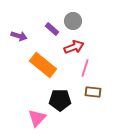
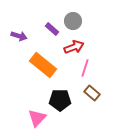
brown rectangle: moved 1 px left, 1 px down; rotated 35 degrees clockwise
